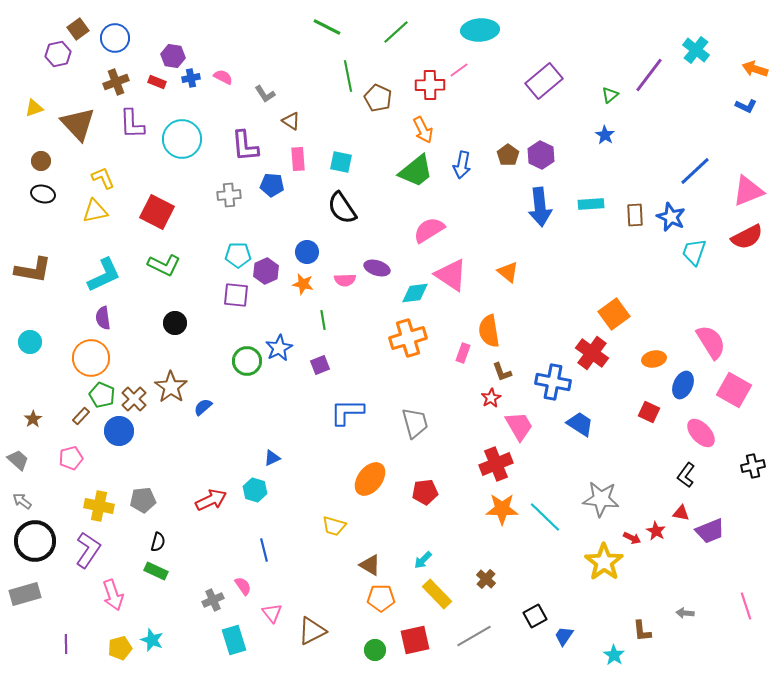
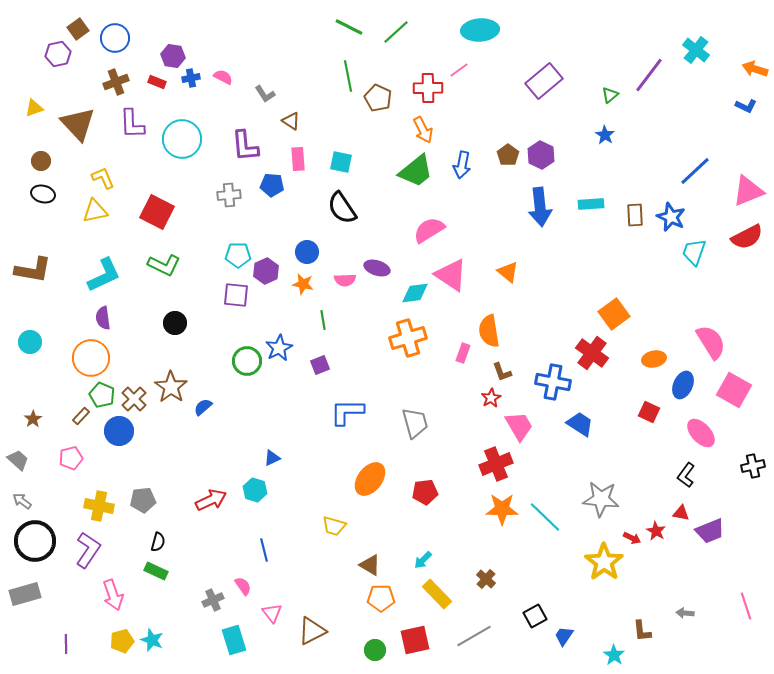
green line at (327, 27): moved 22 px right
red cross at (430, 85): moved 2 px left, 3 px down
yellow pentagon at (120, 648): moved 2 px right, 7 px up
